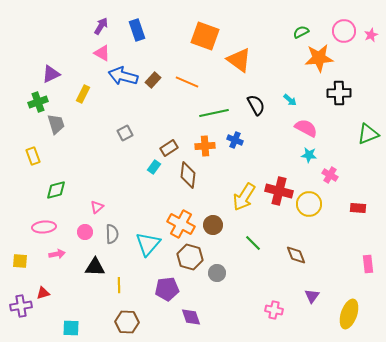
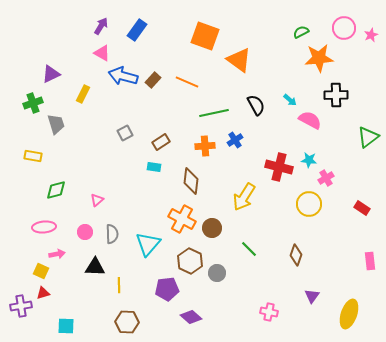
blue rectangle at (137, 30): rotated 55 degrees clockwise
pink circle at (344, 31): moved 3 px up
black cross at (339, 93): moved 3 px left, 2 px down
green cross at (38, 102): moved 5 px left, 1 px down
pink semicircle at (306, 128): moved 4 px right, 8 px up
green triangle at (368, 134): moved 3 px down; rotated 15 degrees counterclockwise
blue cross at (235, 140): rotated 35 degrees clockwise
brown rectangle at (169, 148): moved 8 px left, 6 px up
cyan star at (309, 155): moved 5 px down
yellow rectangle at (33, 156): rotated 60 degrees counterclockwise
cyan rectangle at (154, 167): rotated 64 degrees clockwise
brown diamond at (188, 175): moved 3 px right, 6 px down
pink cross at (330, 175): moved 4 px left, 3 px down; rotated 28 degrees clockwise
red cross at (279, 191): moved 24 px up
pink triangle at (97, 207): moved 7 px up
red rectangle at (358, 208): moved 4 px right; rotated 28 degrees clockwise
orange cross at (181, 224): moved 1 px right, 5 px up
brown circle at (213, 225): moved 1 px left, 3 px down
green line at (253, 243): moved 4 px left, 6 px down
brown diamond at (296, 255): rotated 40 degrees clockwise
brown hexagon at (190, 257): moved 4 px down; rotated 10 degrees clockwise
yellow square at (20, 261): moved 21 px right, 10 px down; rotated 21 degrees clockwise
pink rectangle at (368, 264): moved 2 px right, 3 px up
pink cross at (274, 310): moved 5 px left, 2 px down
purple diamond at (191, 317): rotated 30 degrees counterclockwise
cyan square at (71, 328): moved 5 px left, 2 px up
